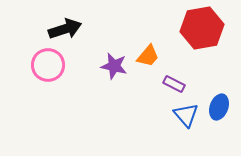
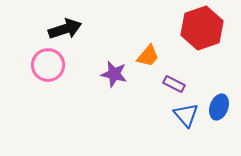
red hexagon: rotated 9 degrees counterclockwise
purple star: moved 8 px down
